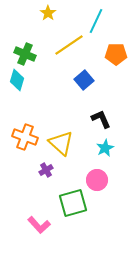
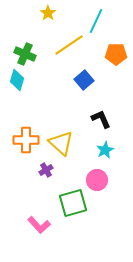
orange cross: moved 1 px right, 3 px down; rotated 20 degrees counterclockwise
cyan star: moved 2 px down
